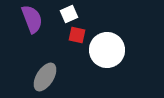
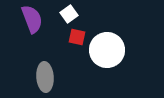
white square: rotated 12 degrees counterclockwise
red square: moved 2 px down
gray ellipse: rotated 36 degrees counterclockwise
